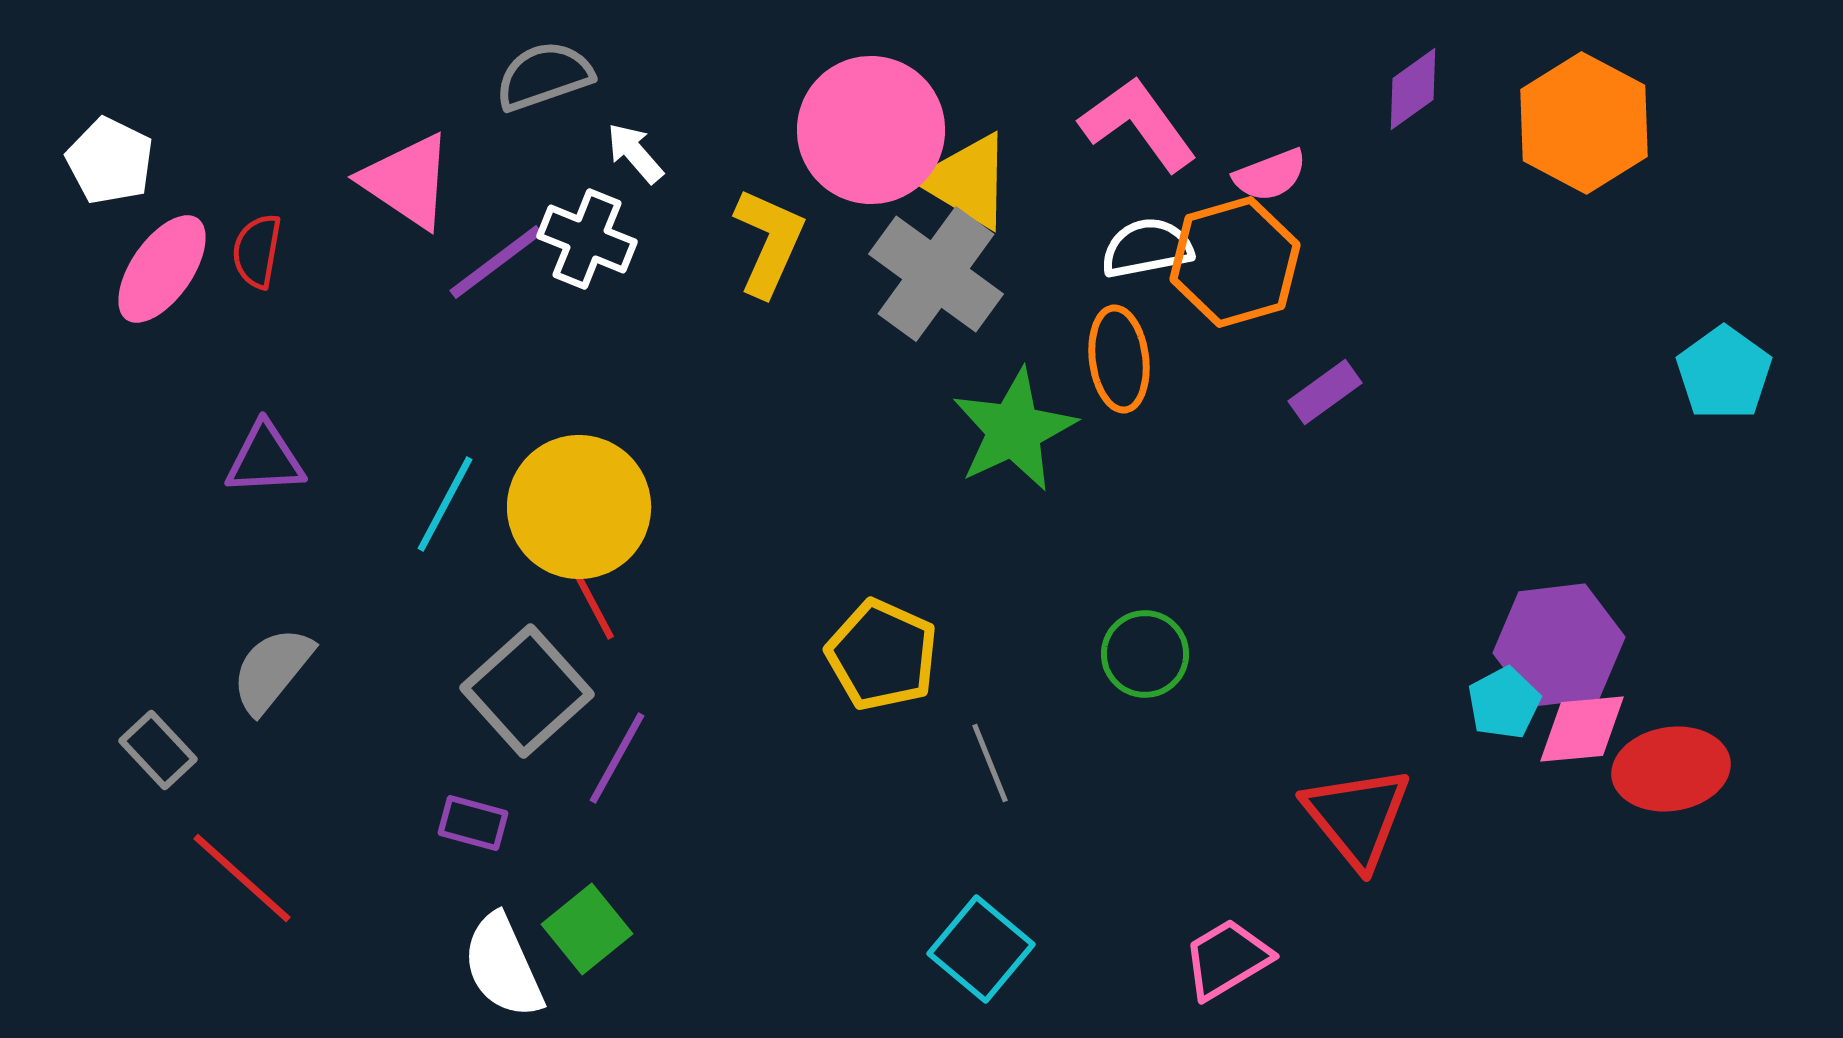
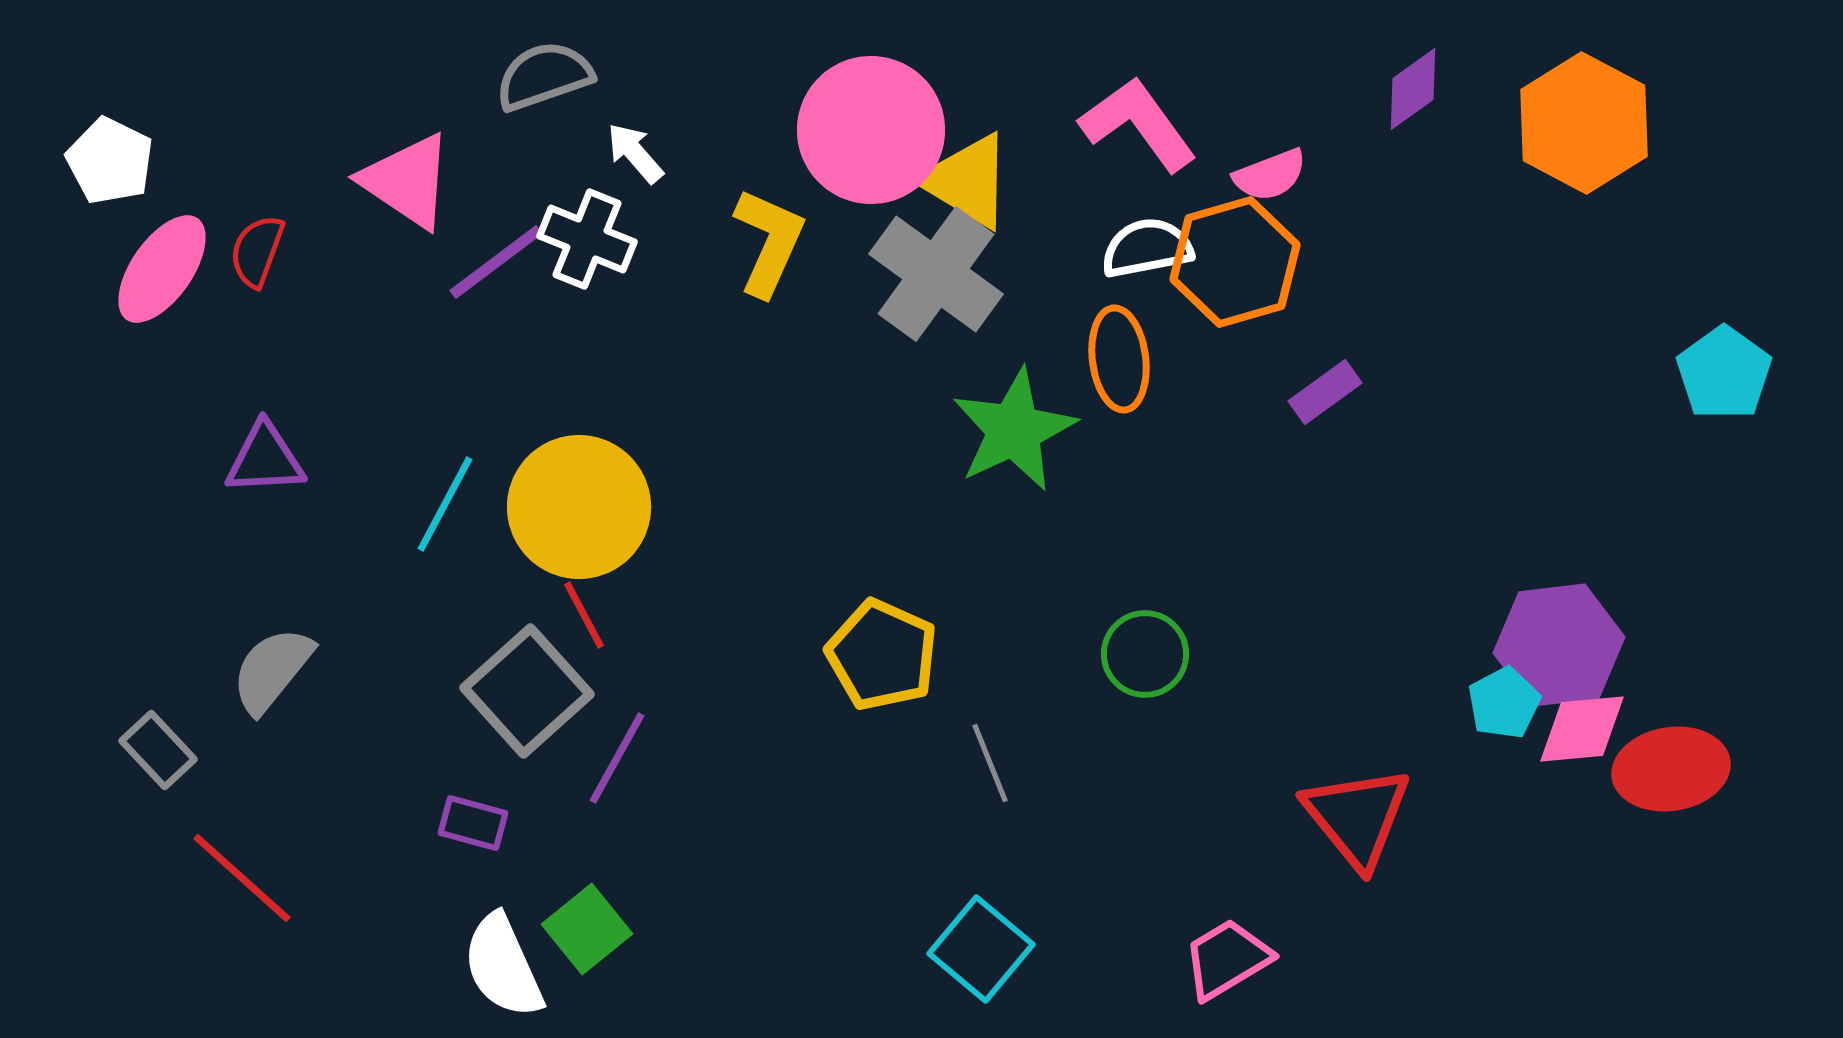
red semicircle at (257, 251): rotated 10 degrees clockwise
red line at (594, 606): moved 10 px left, 9 px down
